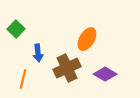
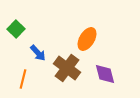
blue arrow: rotated 36 degrees counterclockwise
brown cross: rotated 28 degrees counterclockwise
purple diamond: rotated 45 degrees clockwise
